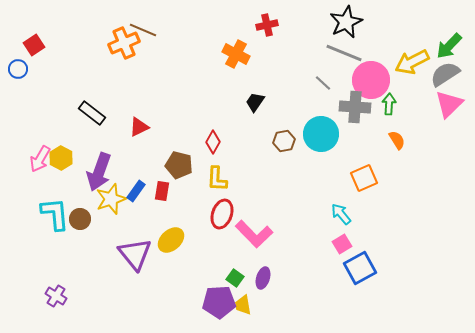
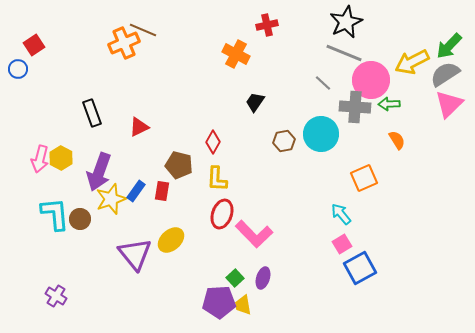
green arrow at (389, 104): rotated 95 degrees counterclockwise
black rectangle at (92, 113): rotated 32 degrees clockwise
pink arrow at (40, 159): rotated 16 degrees counterclockwise
green square at (235, 278): rotated 12 degrees clockwise
